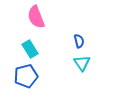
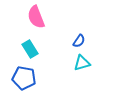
blue semicircle: rotated 48 degrees clockwise
cyan triangle: rotated 48 degrees clockwise
blue pentagon: moved 2 px left, 2 px down; rotated 25 degrees clockwise
